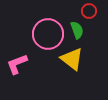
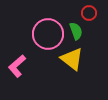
red circle: moved 2 px down
green semicircle: moved 1 px left, 1 px down
pink L-shape: moved 2 px down; rotated 20 degrees counterclockwise
